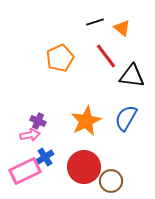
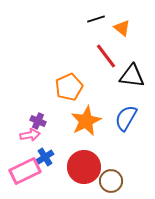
black line: moved 1 px right, 3 px up
orange pentagon: moved 9 px right, 29 px down
